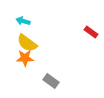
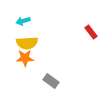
cyan arrow: rotated 32 degrees counterclockwise
red rectangle: rotated 16 degrees clockwise
yellow semicircle: rotated 40 degrees counterclockwise
